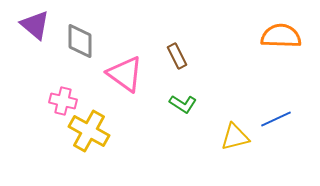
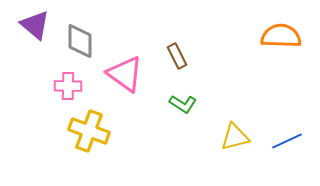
pink cross: moved 5 px right, 15 px up; rotated 12 degrees counterclockwise
blue line: moved 11 px right, 22 px down
yellow cross: rotated 9 degrees counterclockwise
